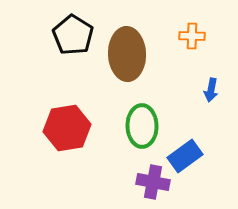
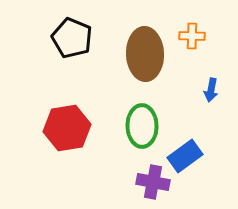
black pentagon: moved 1 px left, 3 px down; rotated 9 degrees counterclockwise
brown ellipse: moved 18 px right
